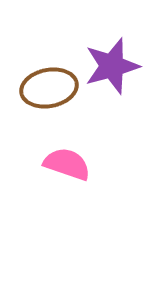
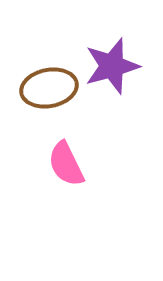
pink semicircle: moved 1 px left; rotated 135 degrees counterclockwise
